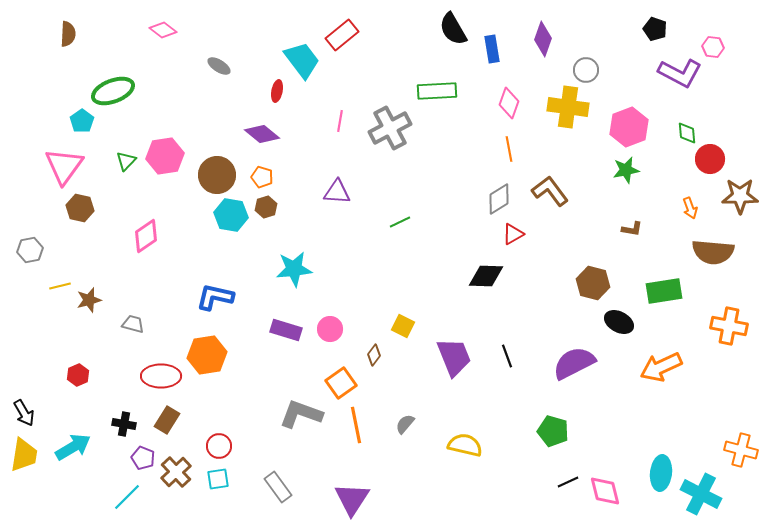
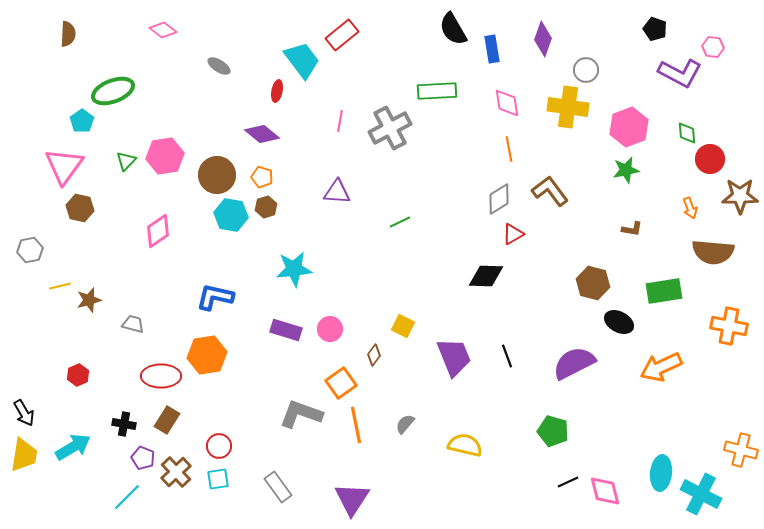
pink diamond at (509, 103): moved 2 px left; rotated 28 degrees counterclockwise
pink diamond at (146, 236): moved 12 px right, 5 px up
